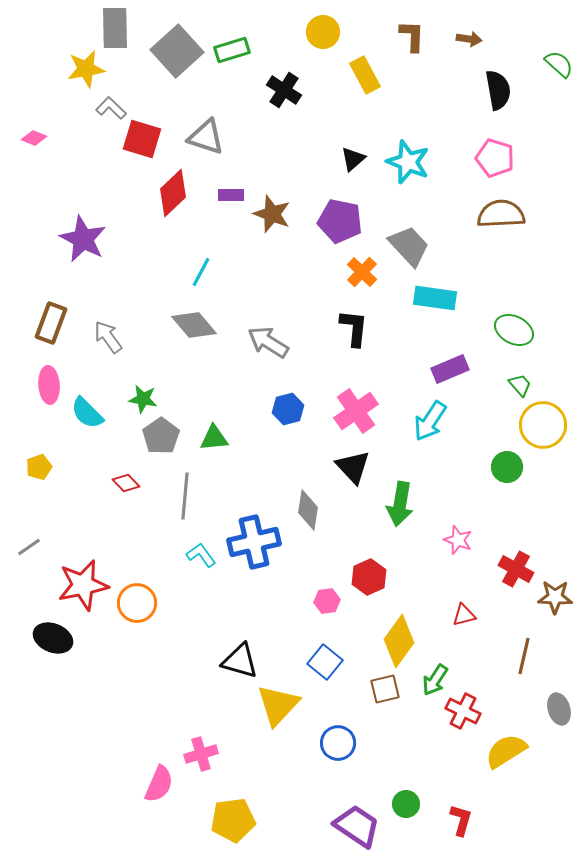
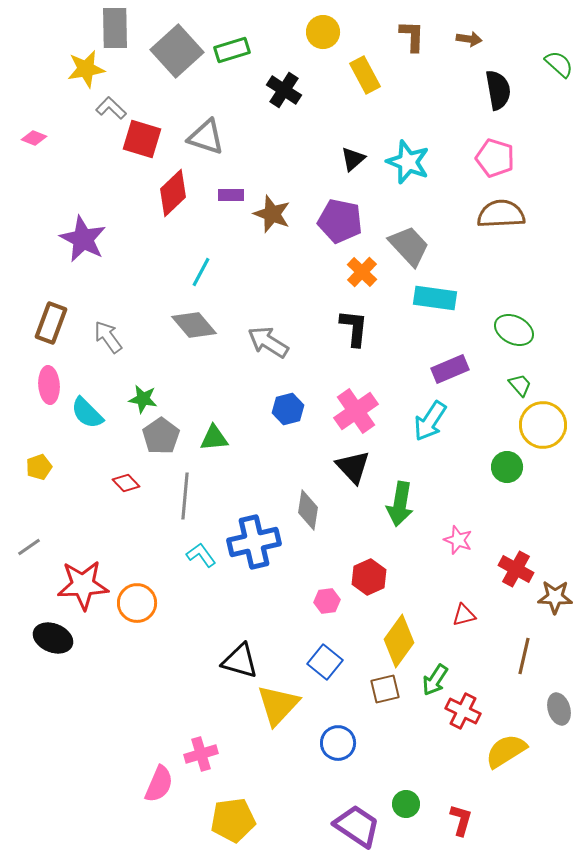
red star at (83, 585): rotated 9 degrees clockwise
